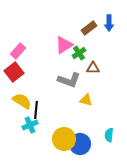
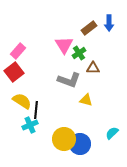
pink triangle: rotated 30 degrees counterclockwise
cyan semicircle: moved 3 px right, 2 px up; rotated 40 degrees clockwise
